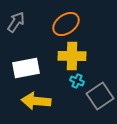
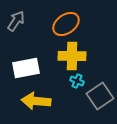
gray arrow: moved 1 px up
